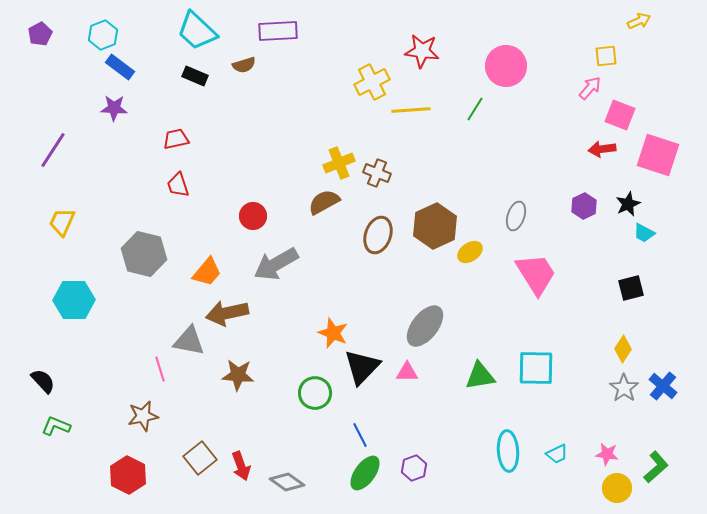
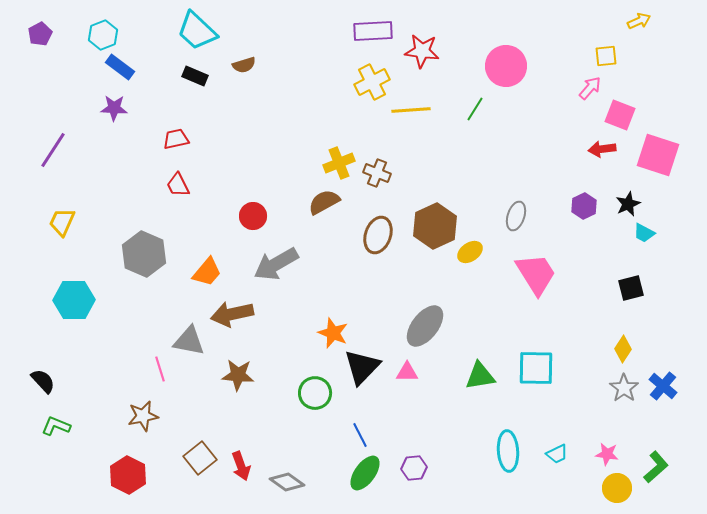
purple rectangle at (278, 31): moved 95 px right
red trapezoid at (178, 185): rotated 8 degrees counterclockwise
gray hexagon at (144, 254): rotated 9 degrees clockwise
brown arrow at (227, 313): moved 5 px right, 1 px down
purple hexagon at (414, 468): rotated 15 degrees clockwise
